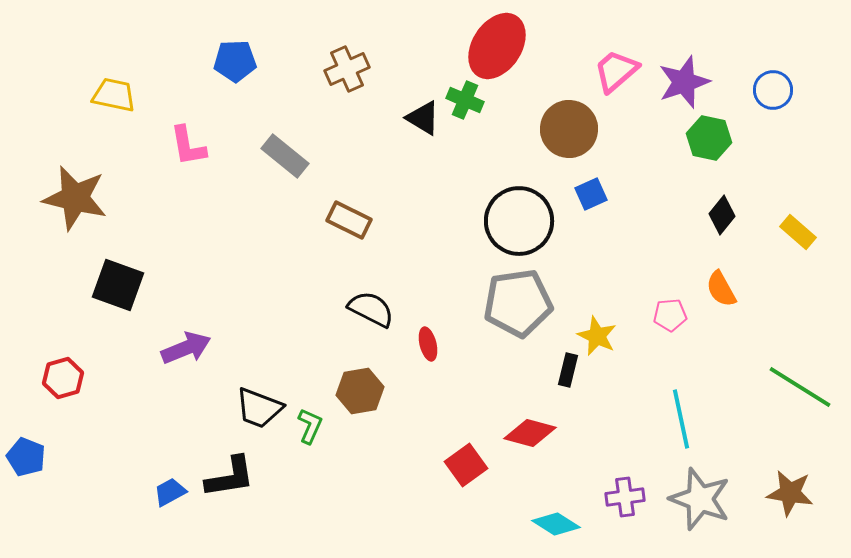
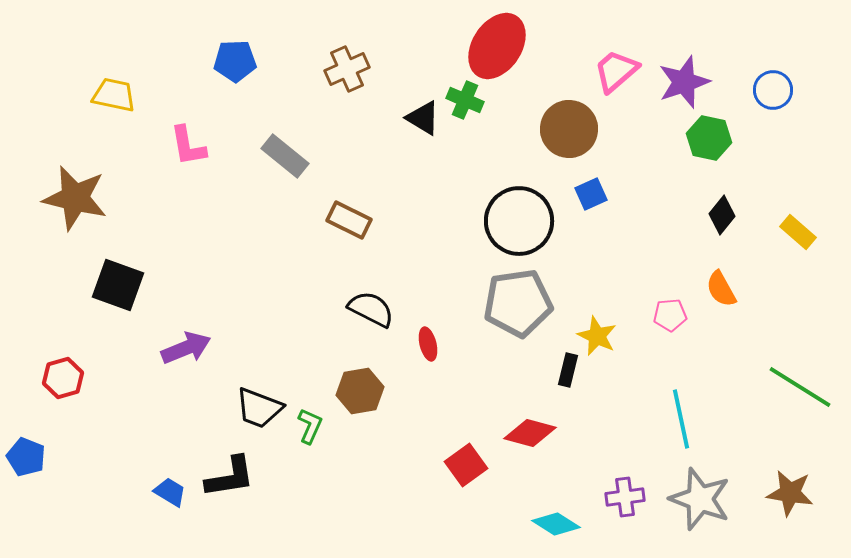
blue trapezoid at (170, 492): rotated 60 degrees clockwise
